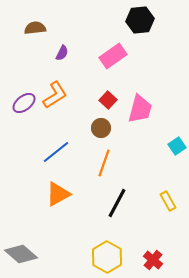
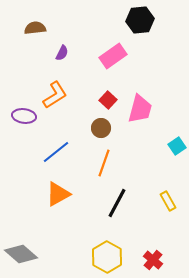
purple ellipse: moved 13 px down; rotated 45 degrees clockwise
